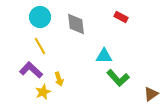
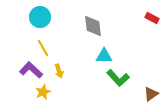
red rectangle: moved 31 px right, 1 px down
gray diamond: moved 17 px right, 2 px down
yellow line: moved 3 px right, 2 px down
yellow arrow: moved 8 px up
